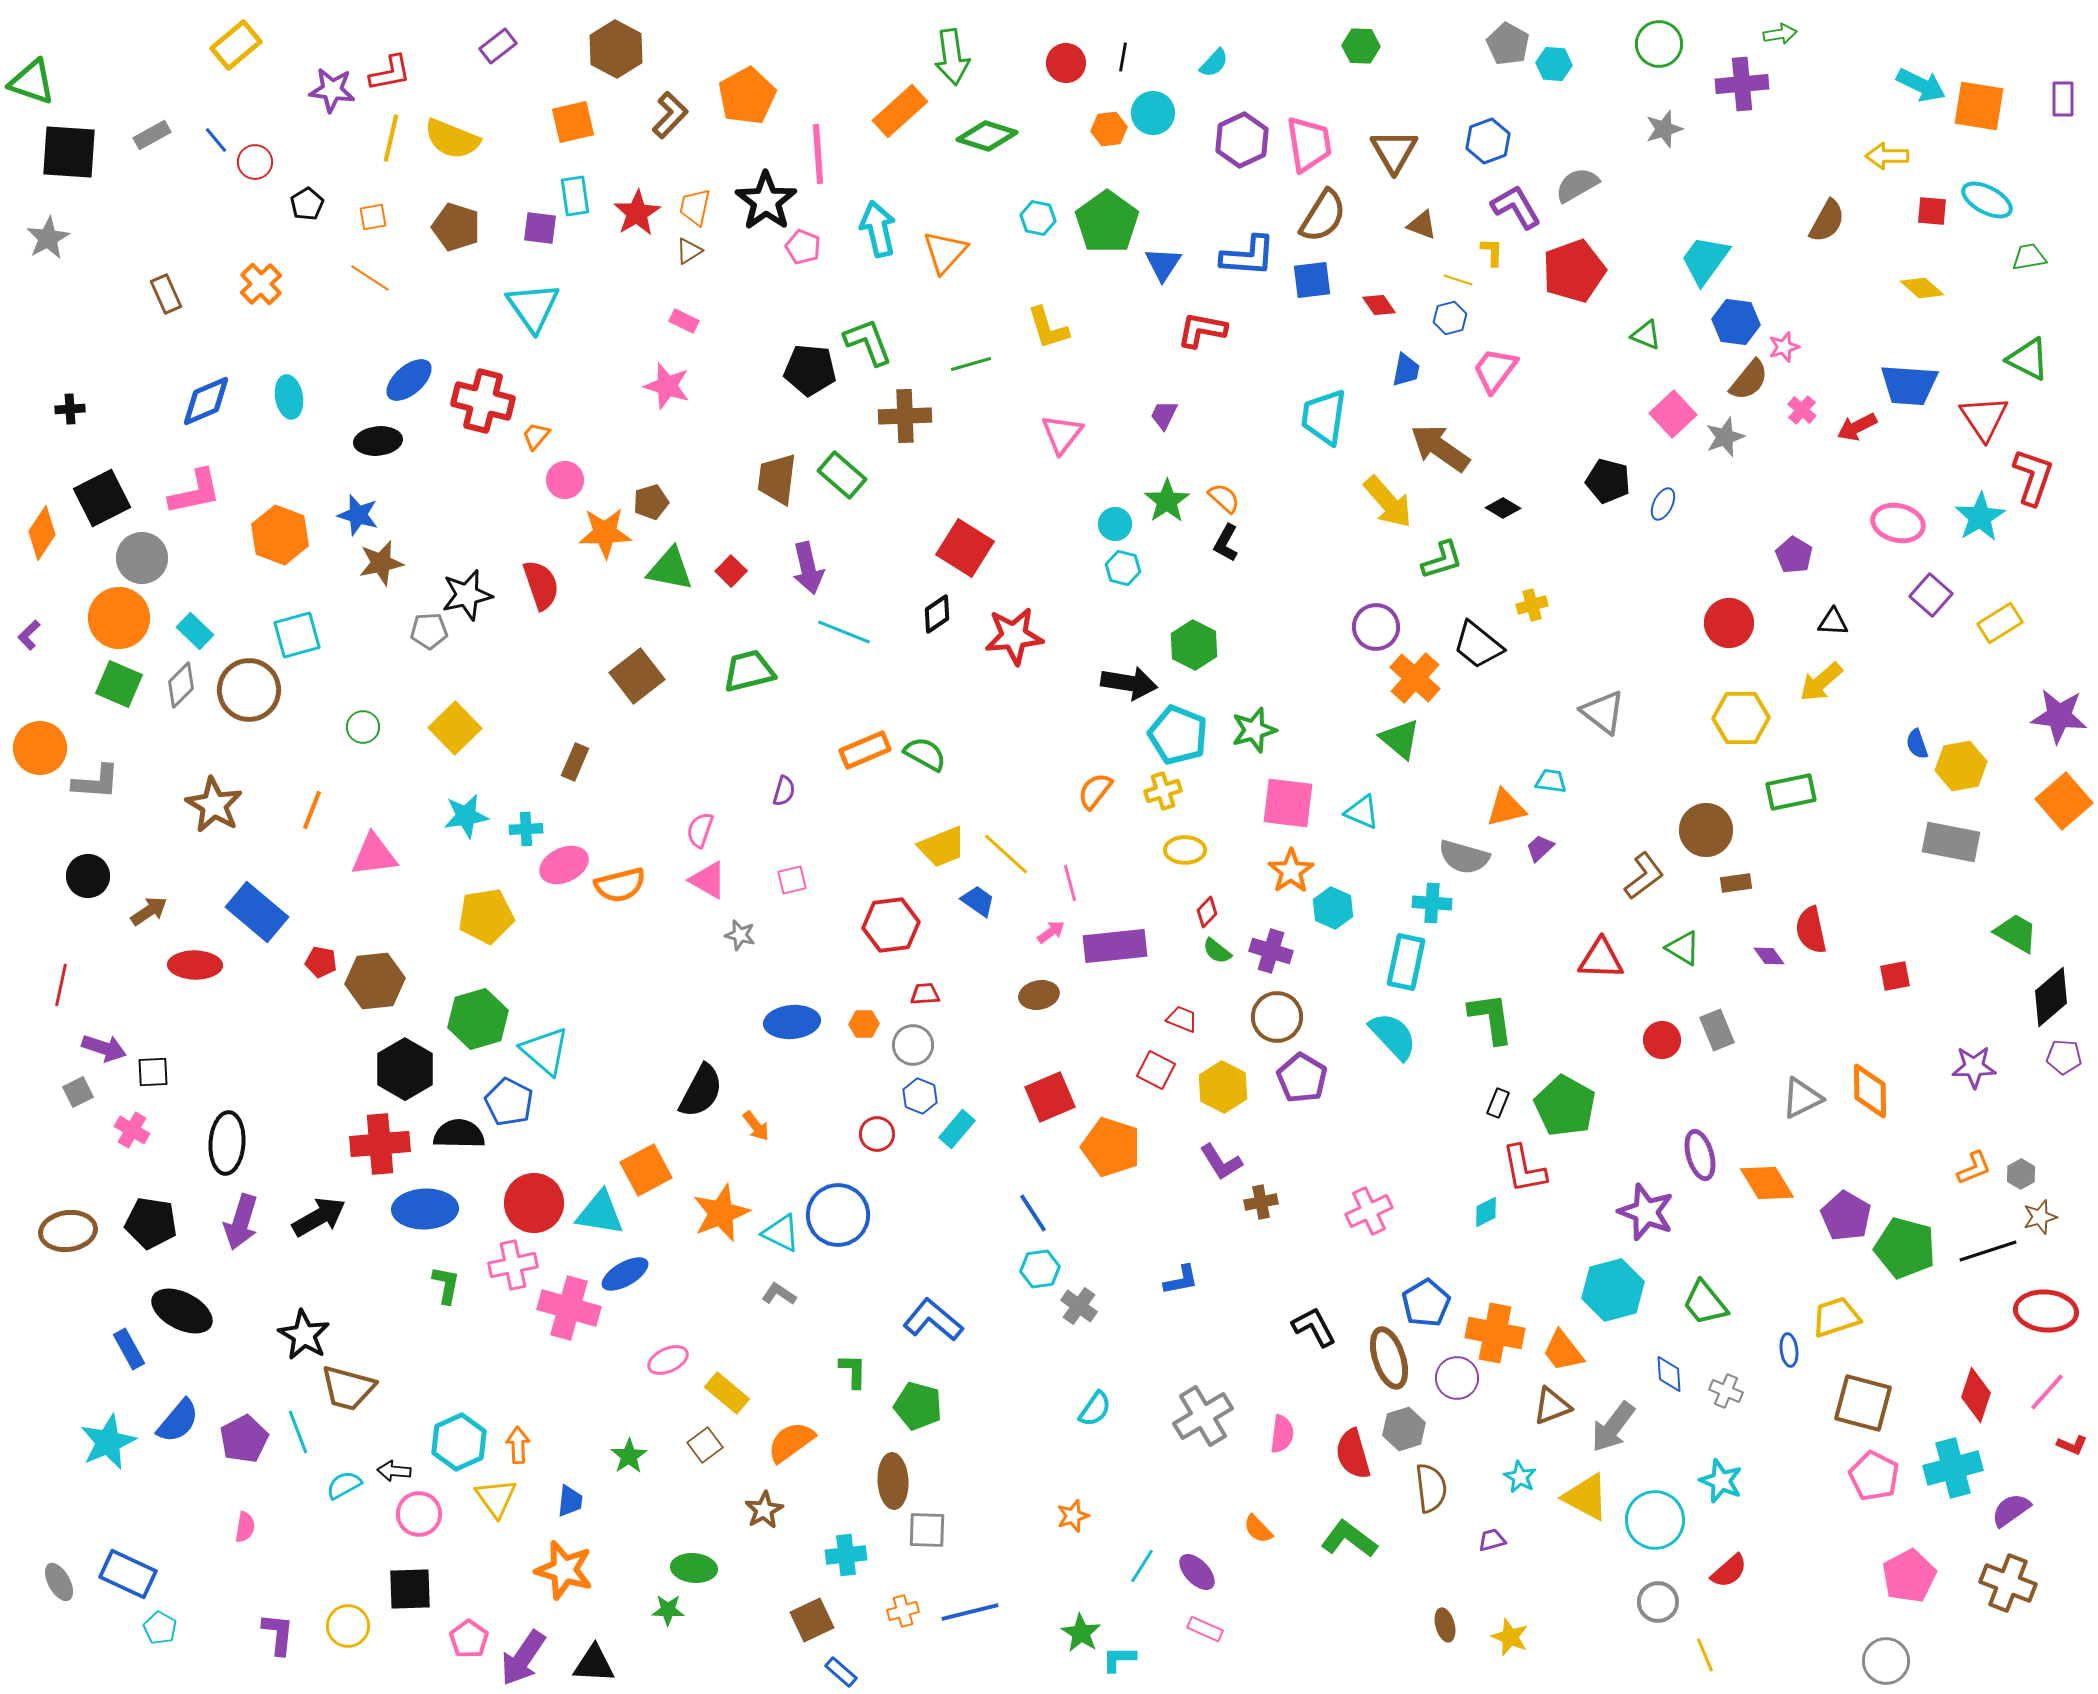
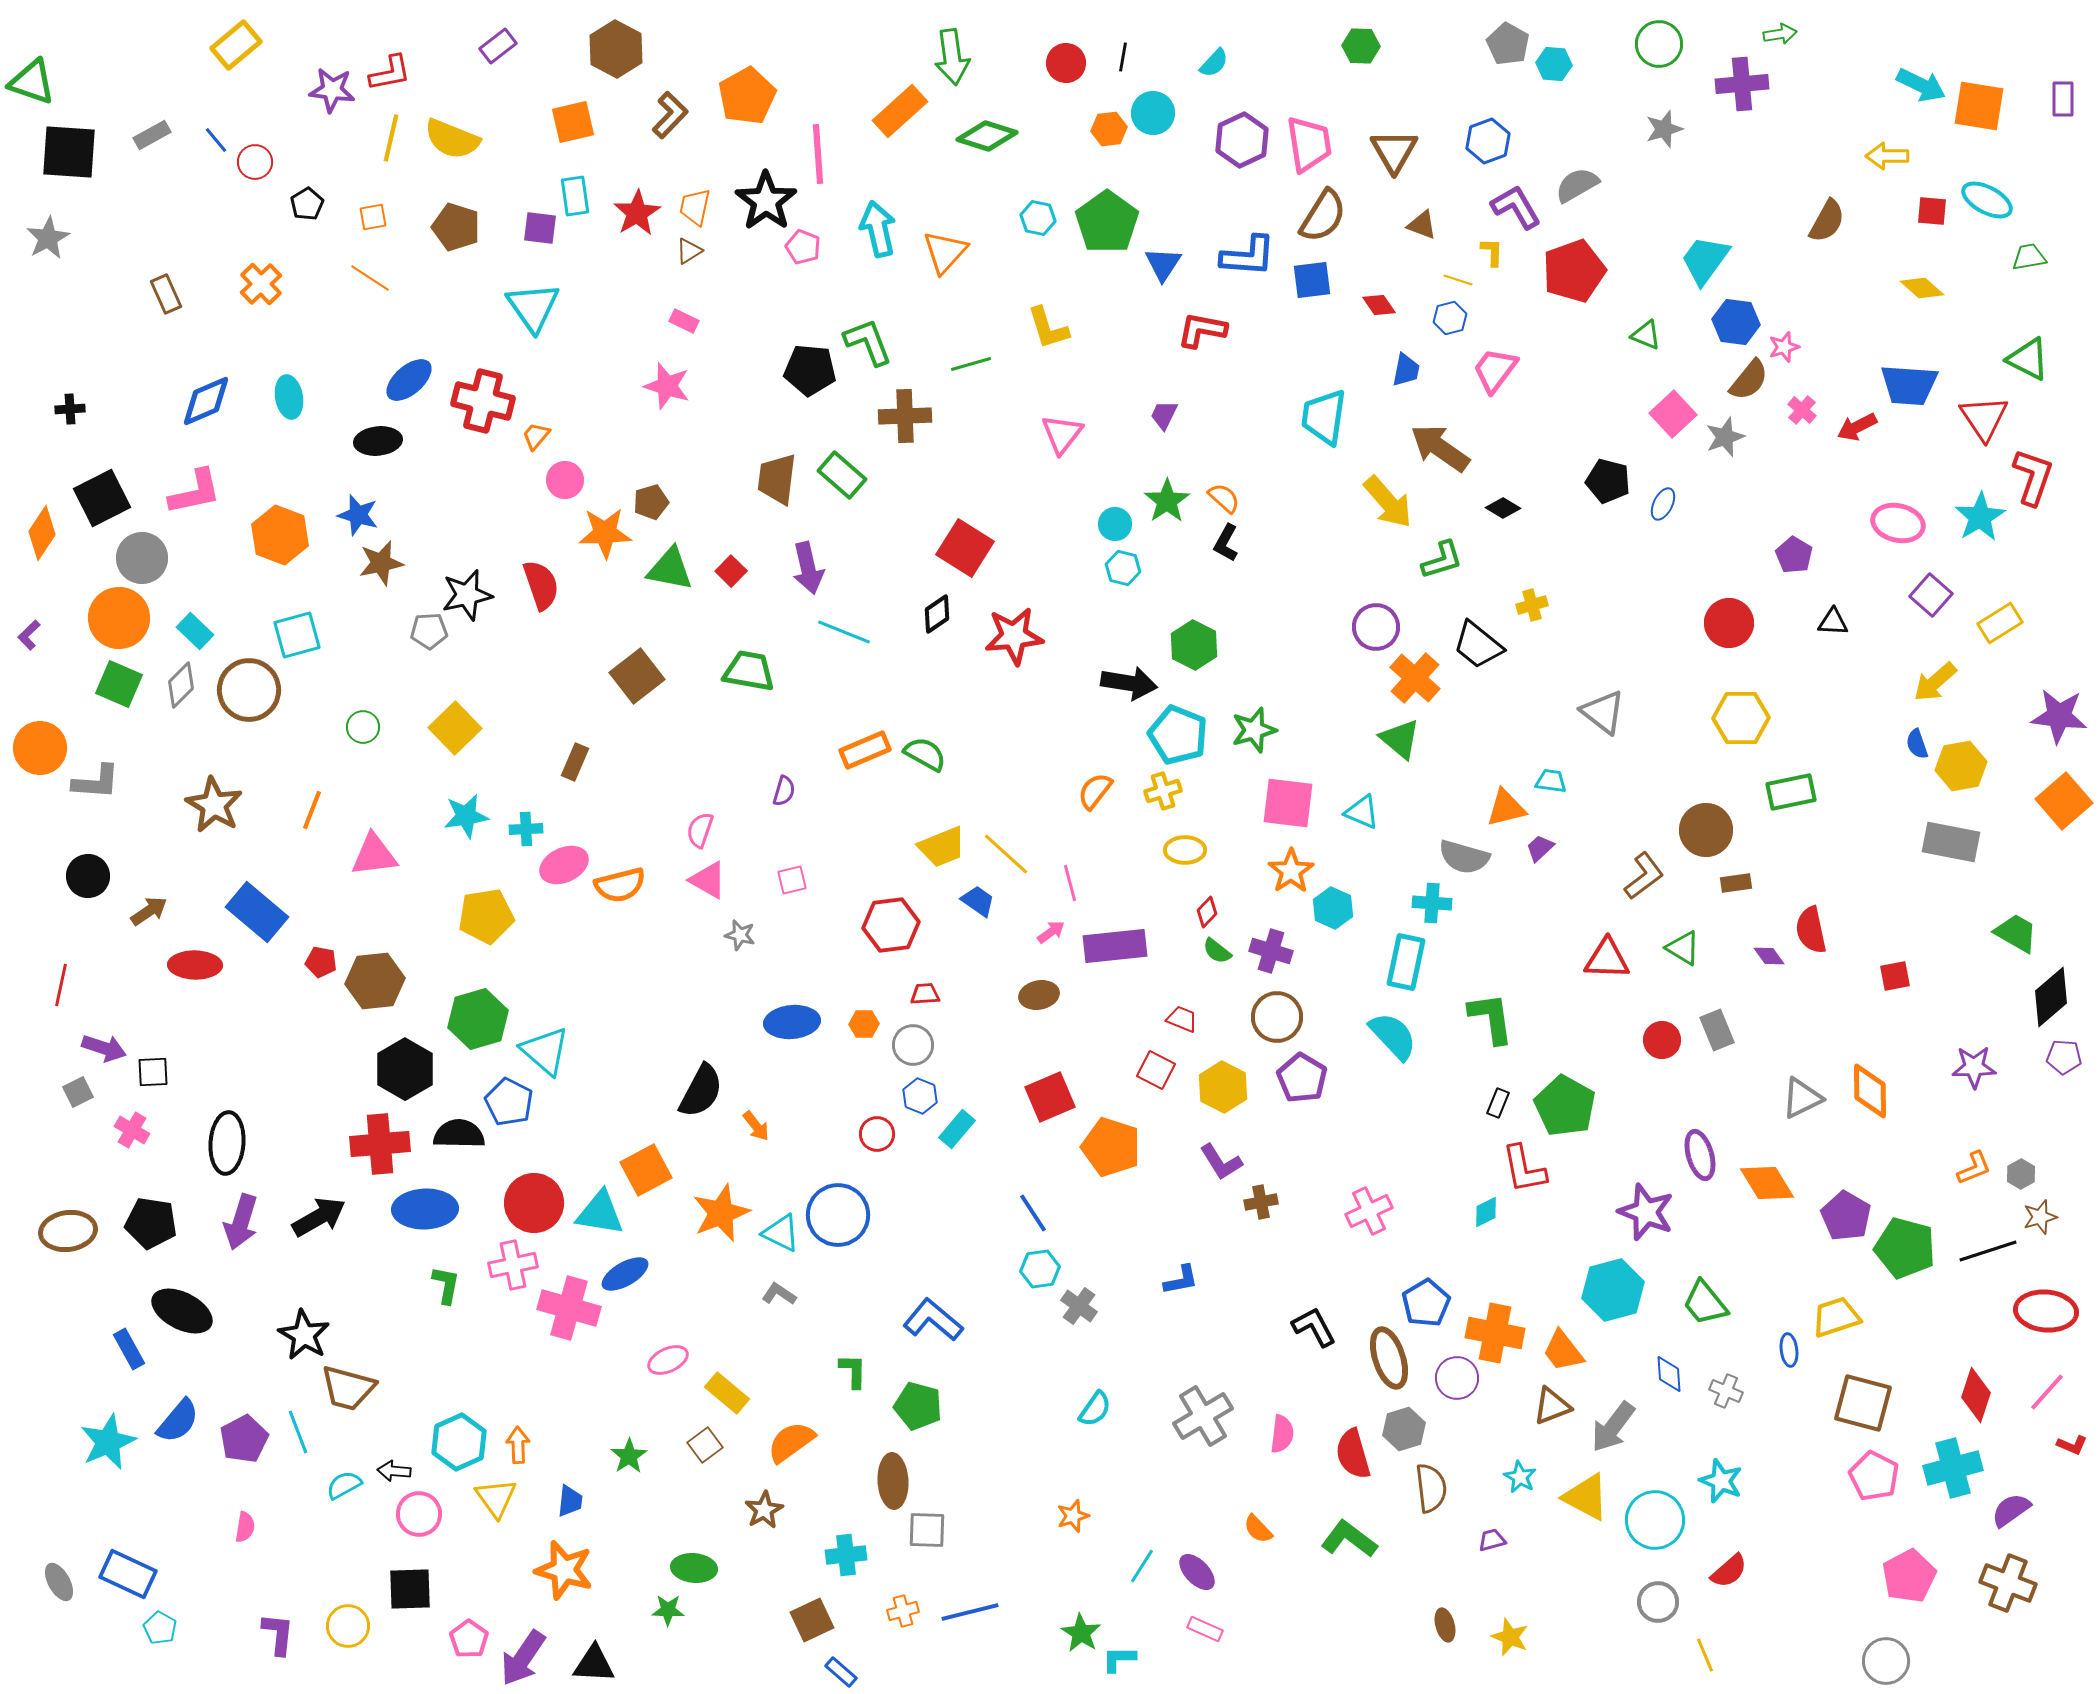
green trapezoid at (749, 671): rotated 24 degrees clockwise
yellow arrow at (1821, 682): moved 114 px right
red triangle at (1601, 959): moved 6 px right
